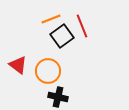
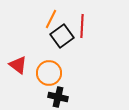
orange line: rotated 42 degrees counterclockwise
red line: rotated 25 degrees clockwise
orange circle: moved 1 px right, 2 px down
